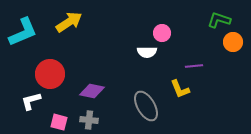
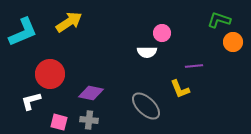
purple diamond: moved 1 px left, 2 px down
gray ellipse: rotated 16 degrees counterclockwise
